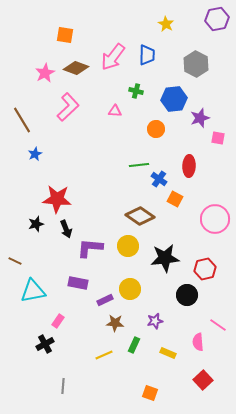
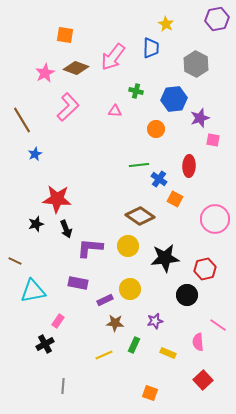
blue trapezoid at (147, 55): moved 4 px right, 7 px up
pink square at (218, 138): moved 5 px left, 2 px down
